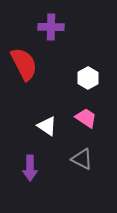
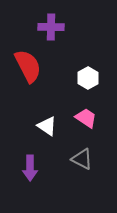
red semicircle: moved 4 px right, 2 px down
